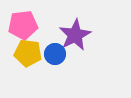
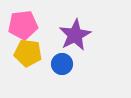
blue circle: moved 7 px right, 10 px down
